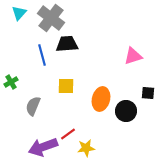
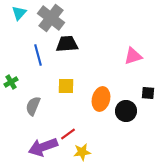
blue line: moved 4 px left
yellow star: moved 4 px left, 4 px down
